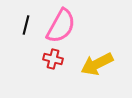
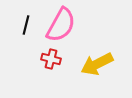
pink semicircle: moved 1 px up
red cross: moved 2 px left
